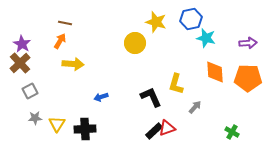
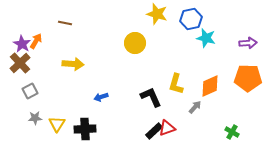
yellow star: moved 1 px right, 8 px up
orange arrow: moved 24 px left
orange diamond: moved 5 px left, 14 px down; rotated 70 degrees clockwise
